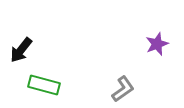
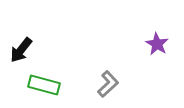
purple star: rotated 20 degrees counterclockwise
gray L-shape: moved 15 px left, 5 px up; rotated 8 degrees counterclockwise
